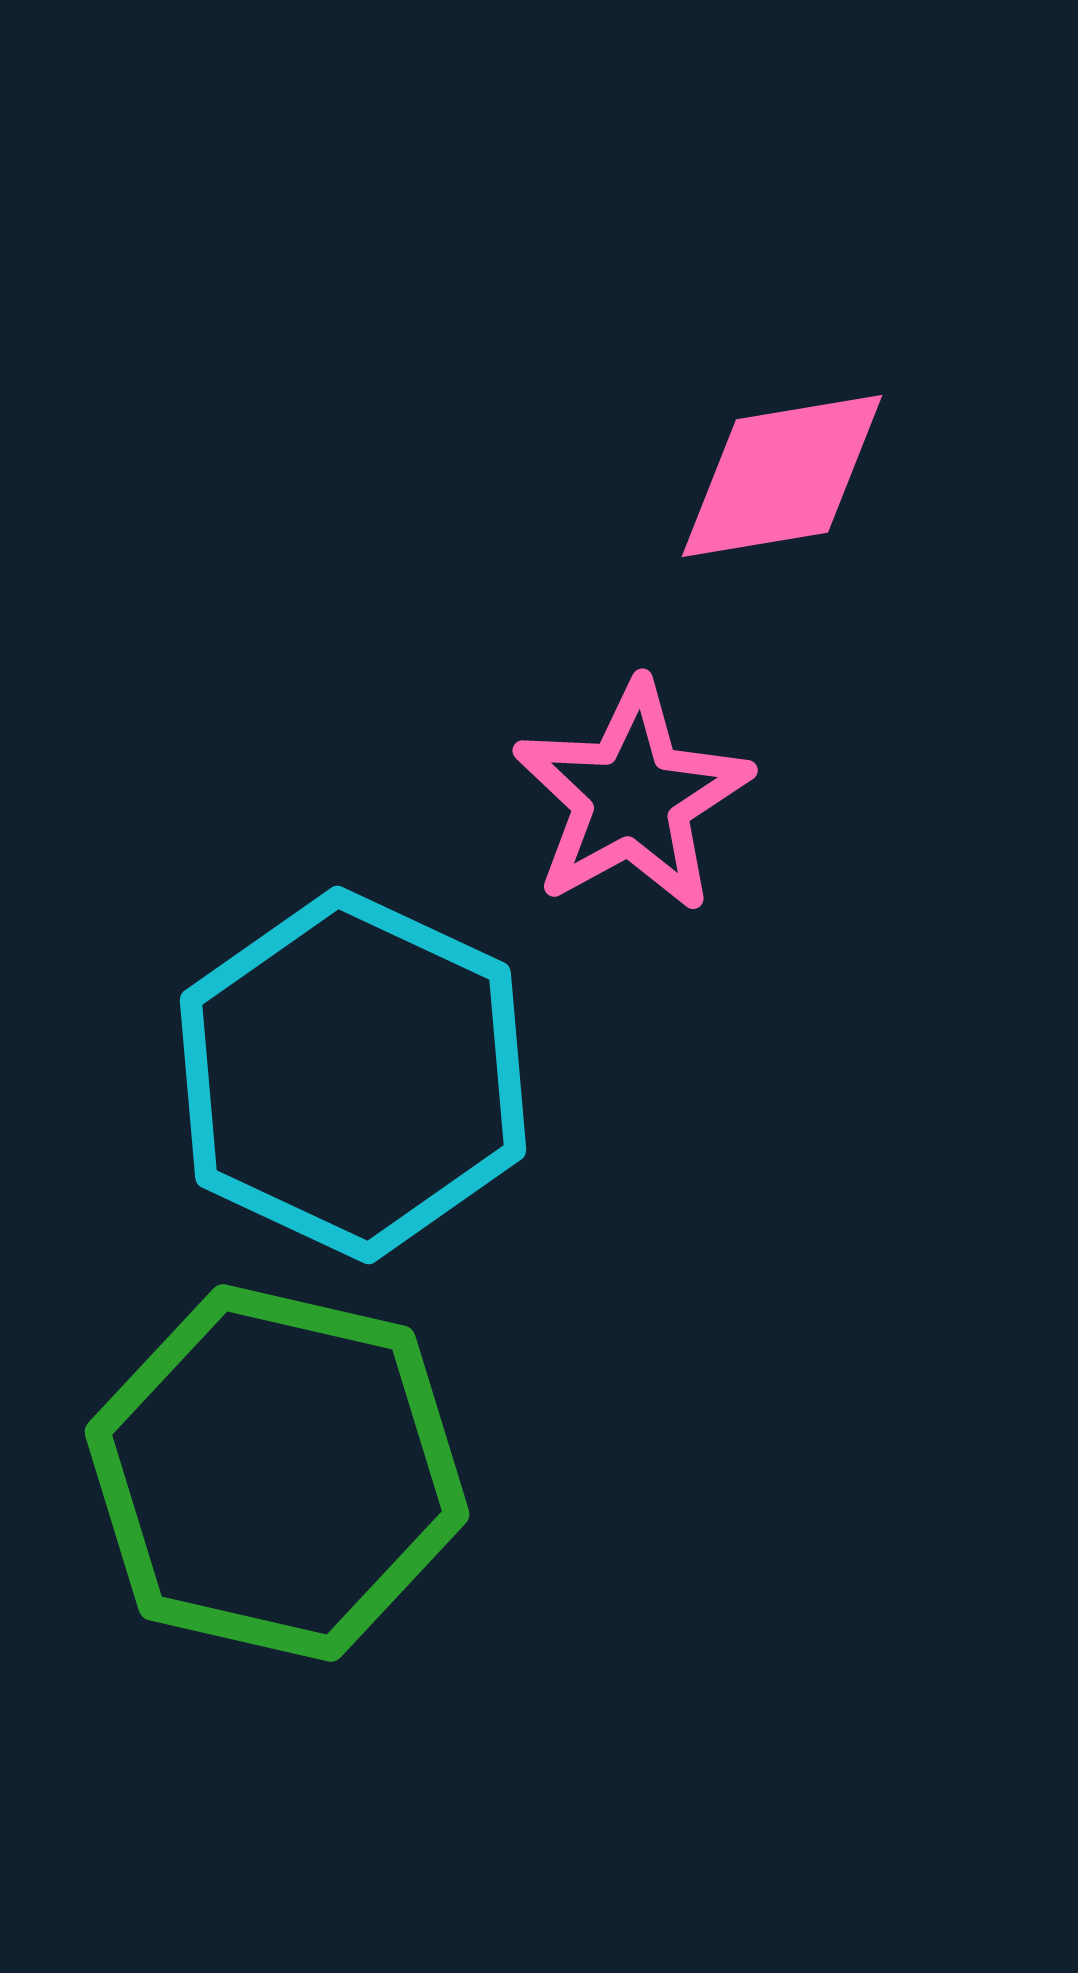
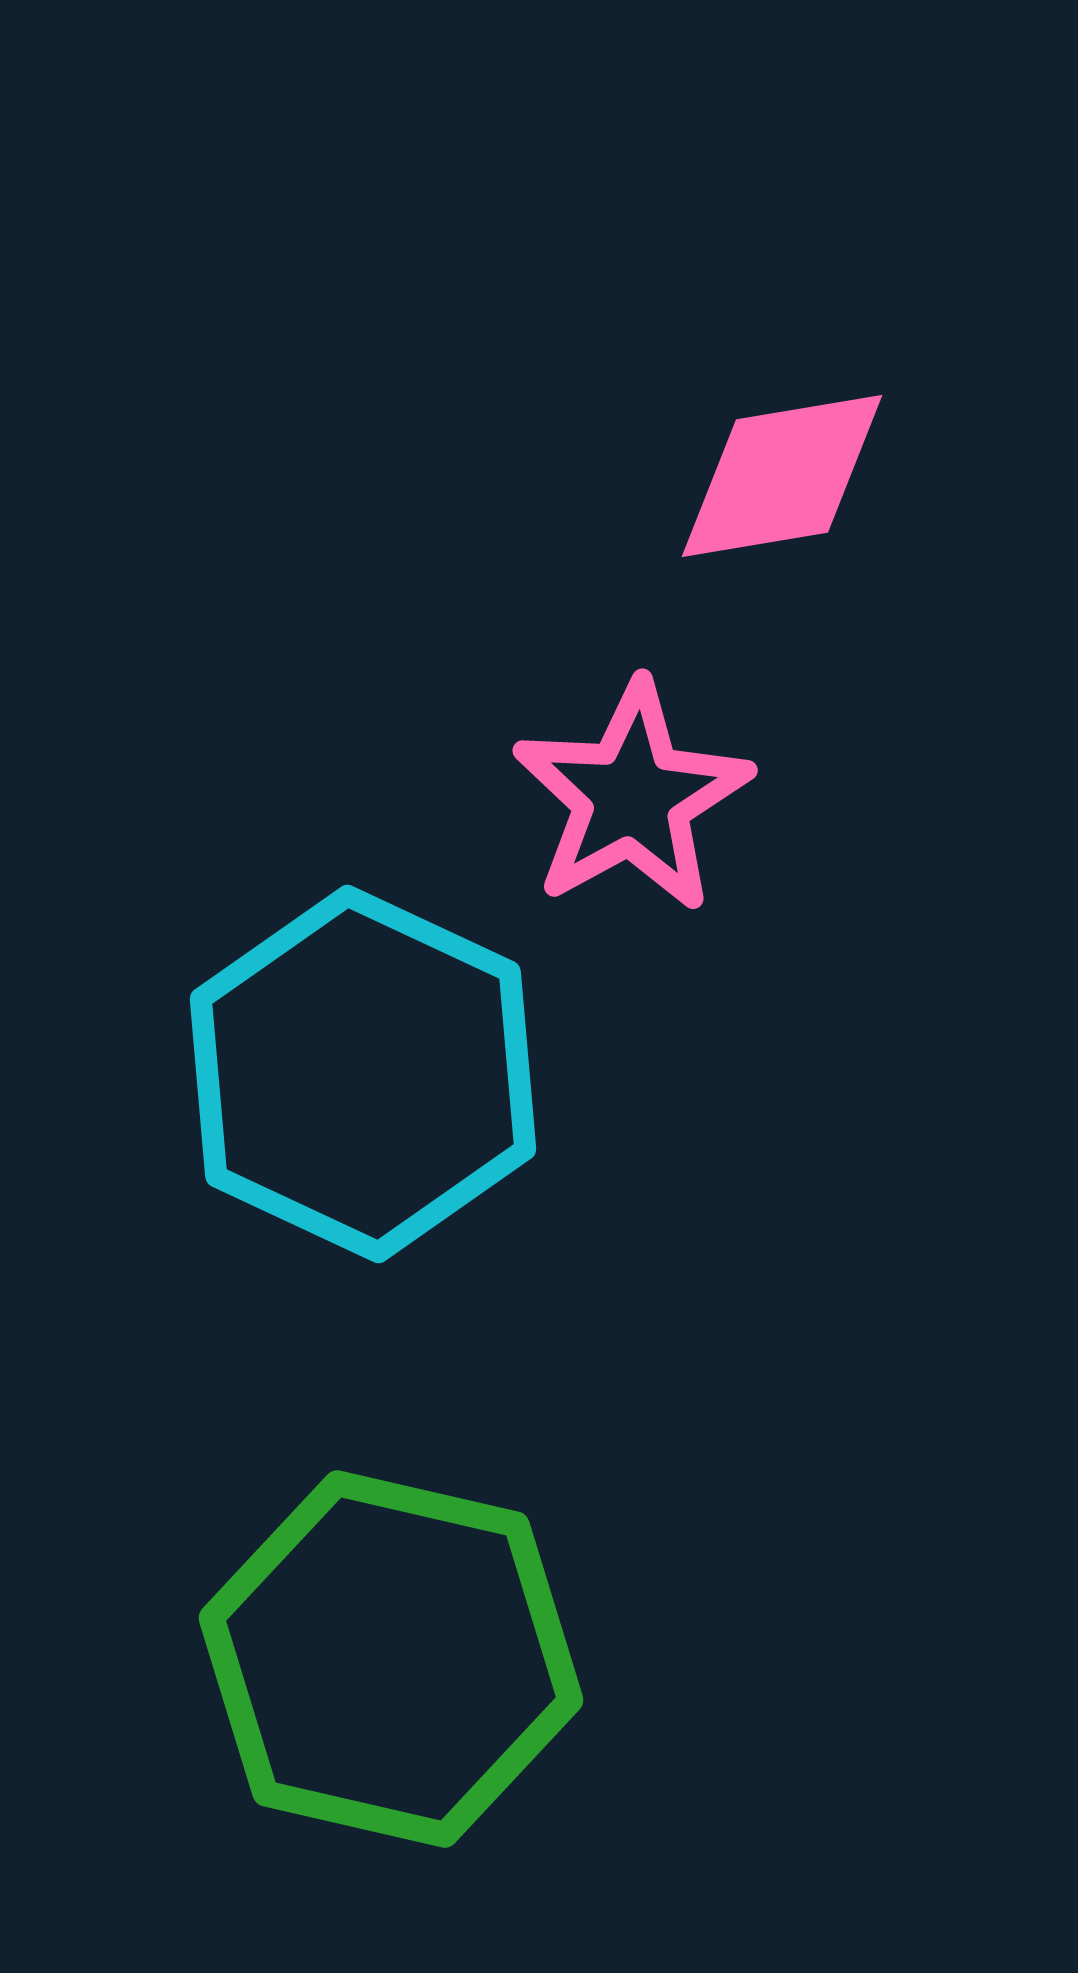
cyan hexagon: moved 10 px right, 1 px up
green hexagon: moved 114 px right, 186 px down
